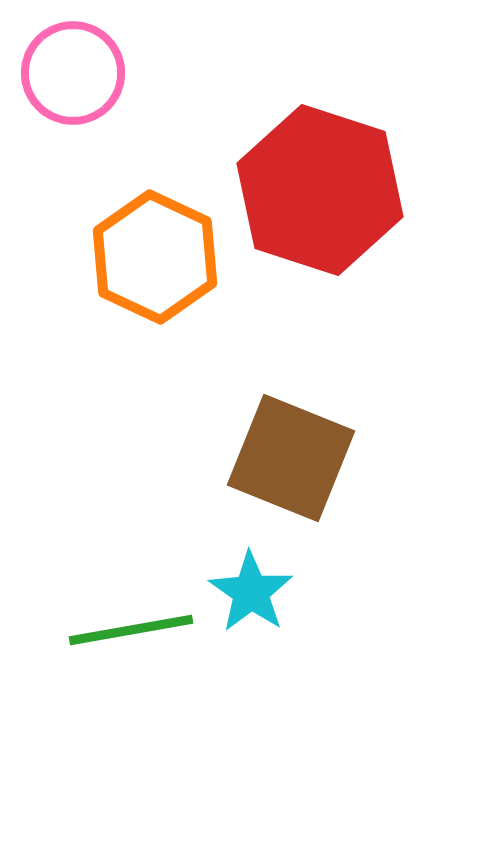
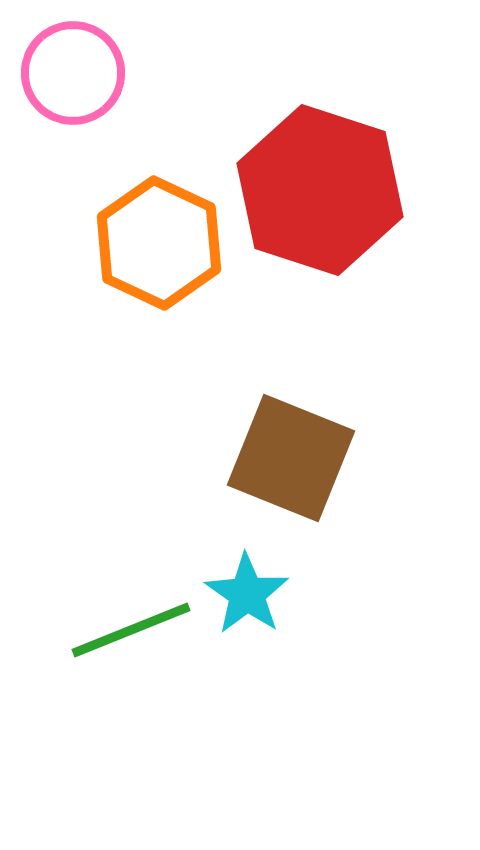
orange hexagon: moved 4 px right, 14 px up
cyan star: moved 4 px left, 2 px down
green line: rotated 12 degrees counterclockwise
